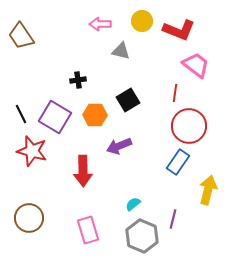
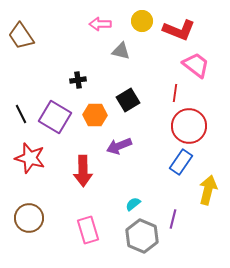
red star: moved 2 px left, 7 px down
blue rectangle: moved 3 px right
